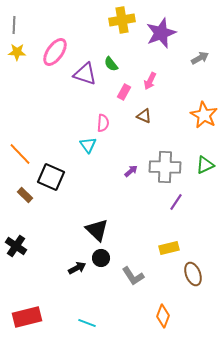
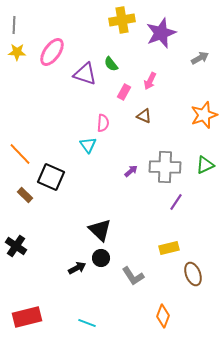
pink ellipse: moved 3 px left
orange star: rotated 24 degrees clockwise
black triangle: moved 3 px right
